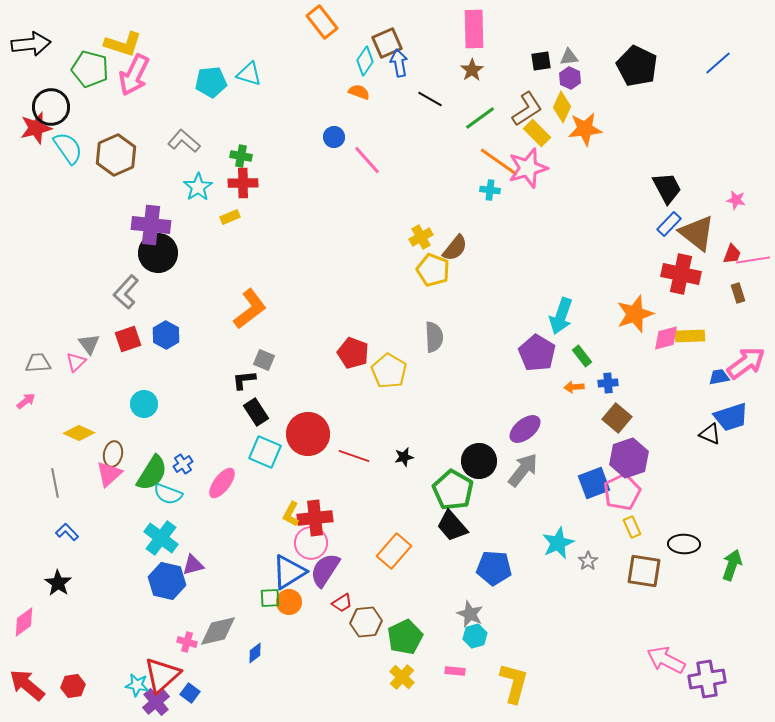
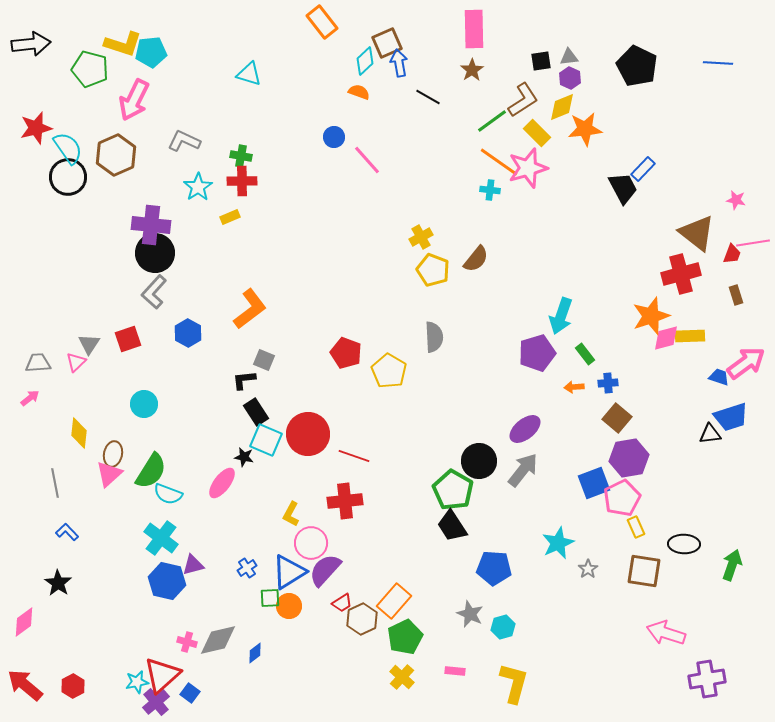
cyan diamond at (365, 61): rotated 12 degrees clockwise
blue line at (718, 63): rotated 44 degrees clockwise
pink arrow at (134, 75): moved 25 px down
cyan pentagon at (211, 82): moved 60 px left, 30 px up
black line at (430, 99): moved 2 px left, 2 px up
black circle at (51, 107): moved 17 px right, 70 px down
yellow diamond at (562, 107): rotated 44 degrees clockwise
brown L-shape at (527, 109): moved 4 px left, 9 px up
green line at (480, 118): moved 12 px right, 3 px down
gray L-shape at (184, 141): rotated 16 degrees counterclockwise
red cross at (243, 183): moved 1 px left, 2 px up
black trapezoid at (667, 188): moved 44 px left
blue rectangle at (669, 224): moved 26 px left, 55 px up
brown semicircle at (455, 248): moved 21 px right, 11 px down
black circle at (158, 253): moved 3 px left
pink line at (753, 260): moved 17 px up
red cross at (681, 274): rotated 27 degrees counterclockwise
gray L-shape at (126, 292): moved 28 px right
brown rectangle at (738, 293): moved 2 px left, 2 px down
orange star at (635, 314): moved 16 px right, 2 px down
blue hexagon at (166, 335): moved 22 px right, 2 px up
gray triangle at (89, 344): rotated 10 degrees clockwise
red pentagon at (353, 353): moved 7 px left
purple pentagon at (537, 353): rotated 24 degrees clockwise
green rectangle at (582, 356): moved 3 px right, 2 px up
blue trapezoid at (719, 377): rotated 30 degrees clockwise
pink arrow at (26, 401): moved 4 px right, 3 px up
yellow diamond at (79, 433): rotated 72 degrees clockwise
black triangle at (710, 434): rotated 30 degrees counterclockwise
cyan square at (265, 452): moved 1 px right, 12 px up
black star at (404, 457): moved 160 px left; rotated 24 degrees clockwise
purple hexagon at (629, 458): rotated 9 degrees clockwise
blue cross at (183, 464): moved 64 px right, 104 px down
green semicircle at (152, 473): moved 1 px left, 2 px up
pink pentagon at (622, 492): moved 6 px down
red cross at (315, 518): moved 30 px right, 17 px up
black trapezoid at (452, 526): rotated 8 degrees clockwise
yellow rectangle at (632, 527): moved 4 px right
orange rectangle at (394, 551): moved 50 px down
gray star at (588, 561): moved 8 px down
purple semicircle at (325, 570): rotated 9 degrees clockwise
orange circle at (289, 602): moved 4 px down
brown hexagon at (366, 622): moved 4 px left, 3 px up; rotated 20 degrees counterclockwise
gray diamond at (218, 631): moved 9 px down
cyan hexagon at (475, 636): moved 28 px right, 9 px up
pink arrow at (666, 660): moved 27 px up; rotated 9 degrees counterclockwise
red arrow at (27, 685): moved 2 px left
cyan star at (137, 685): moved 3 px up; rotated 20 degrees counterclockwise
red hexagon at (73, 686): rotated 20 degrees counterclockwise
